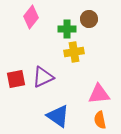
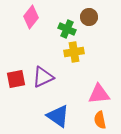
brown circle: moved 2 px up
green cross: rotated 24 degrees clockwise
